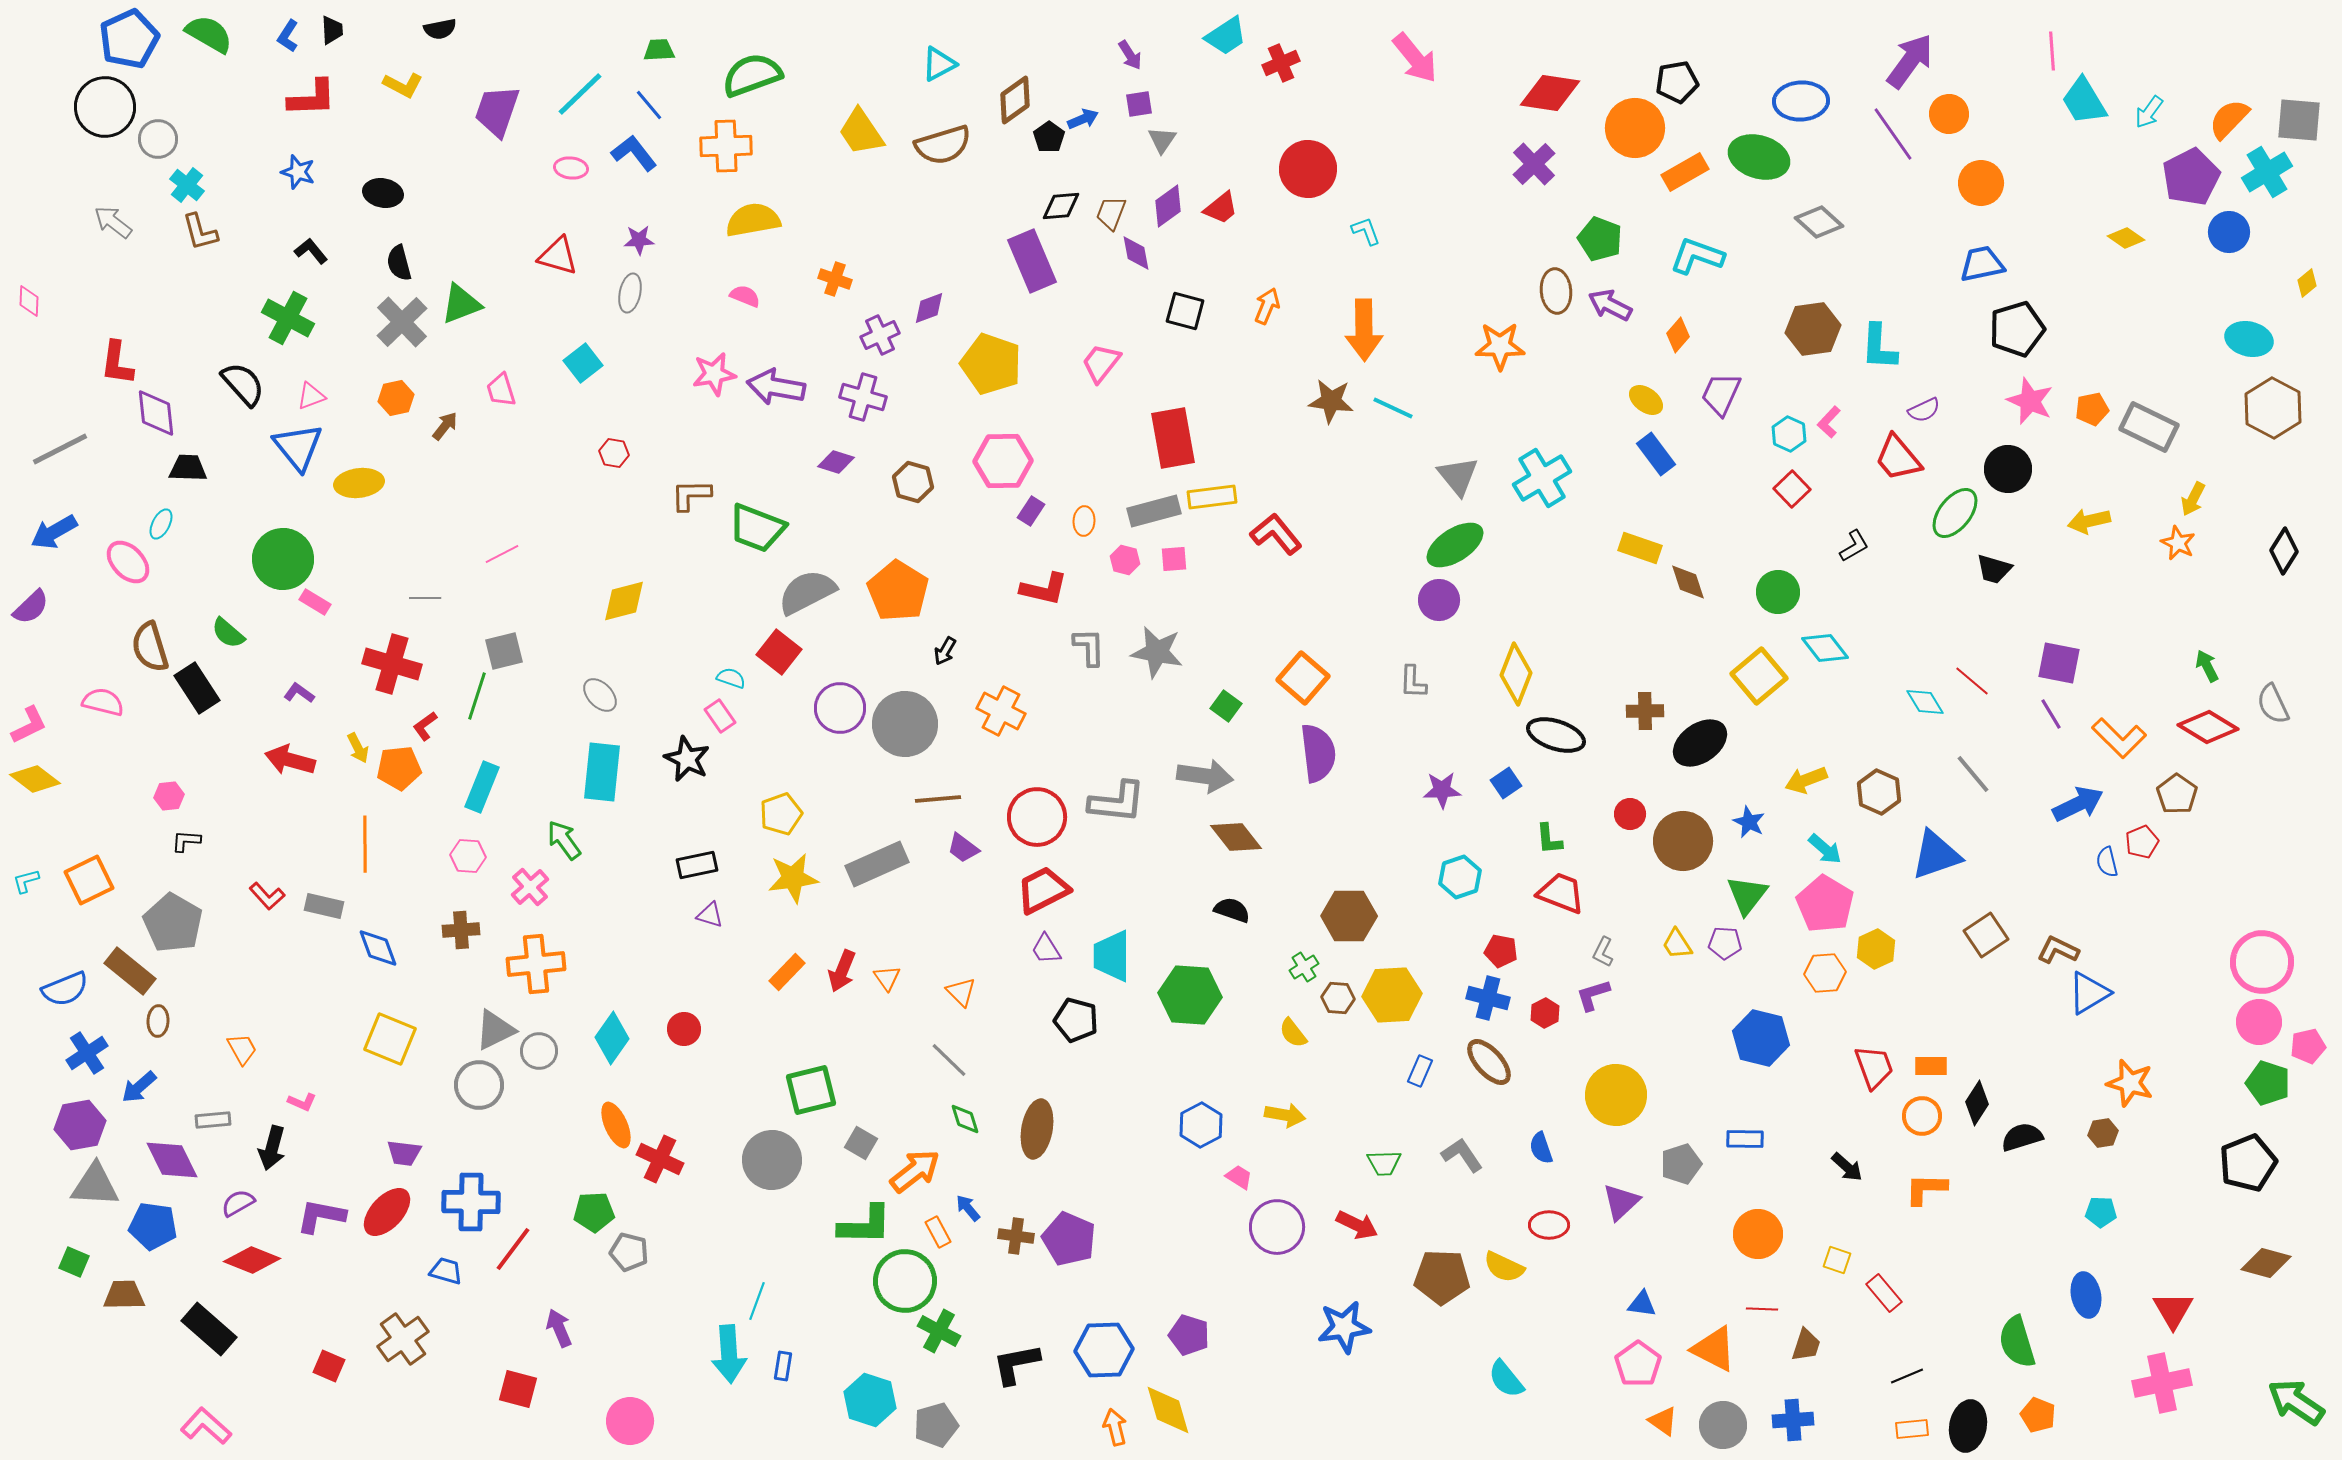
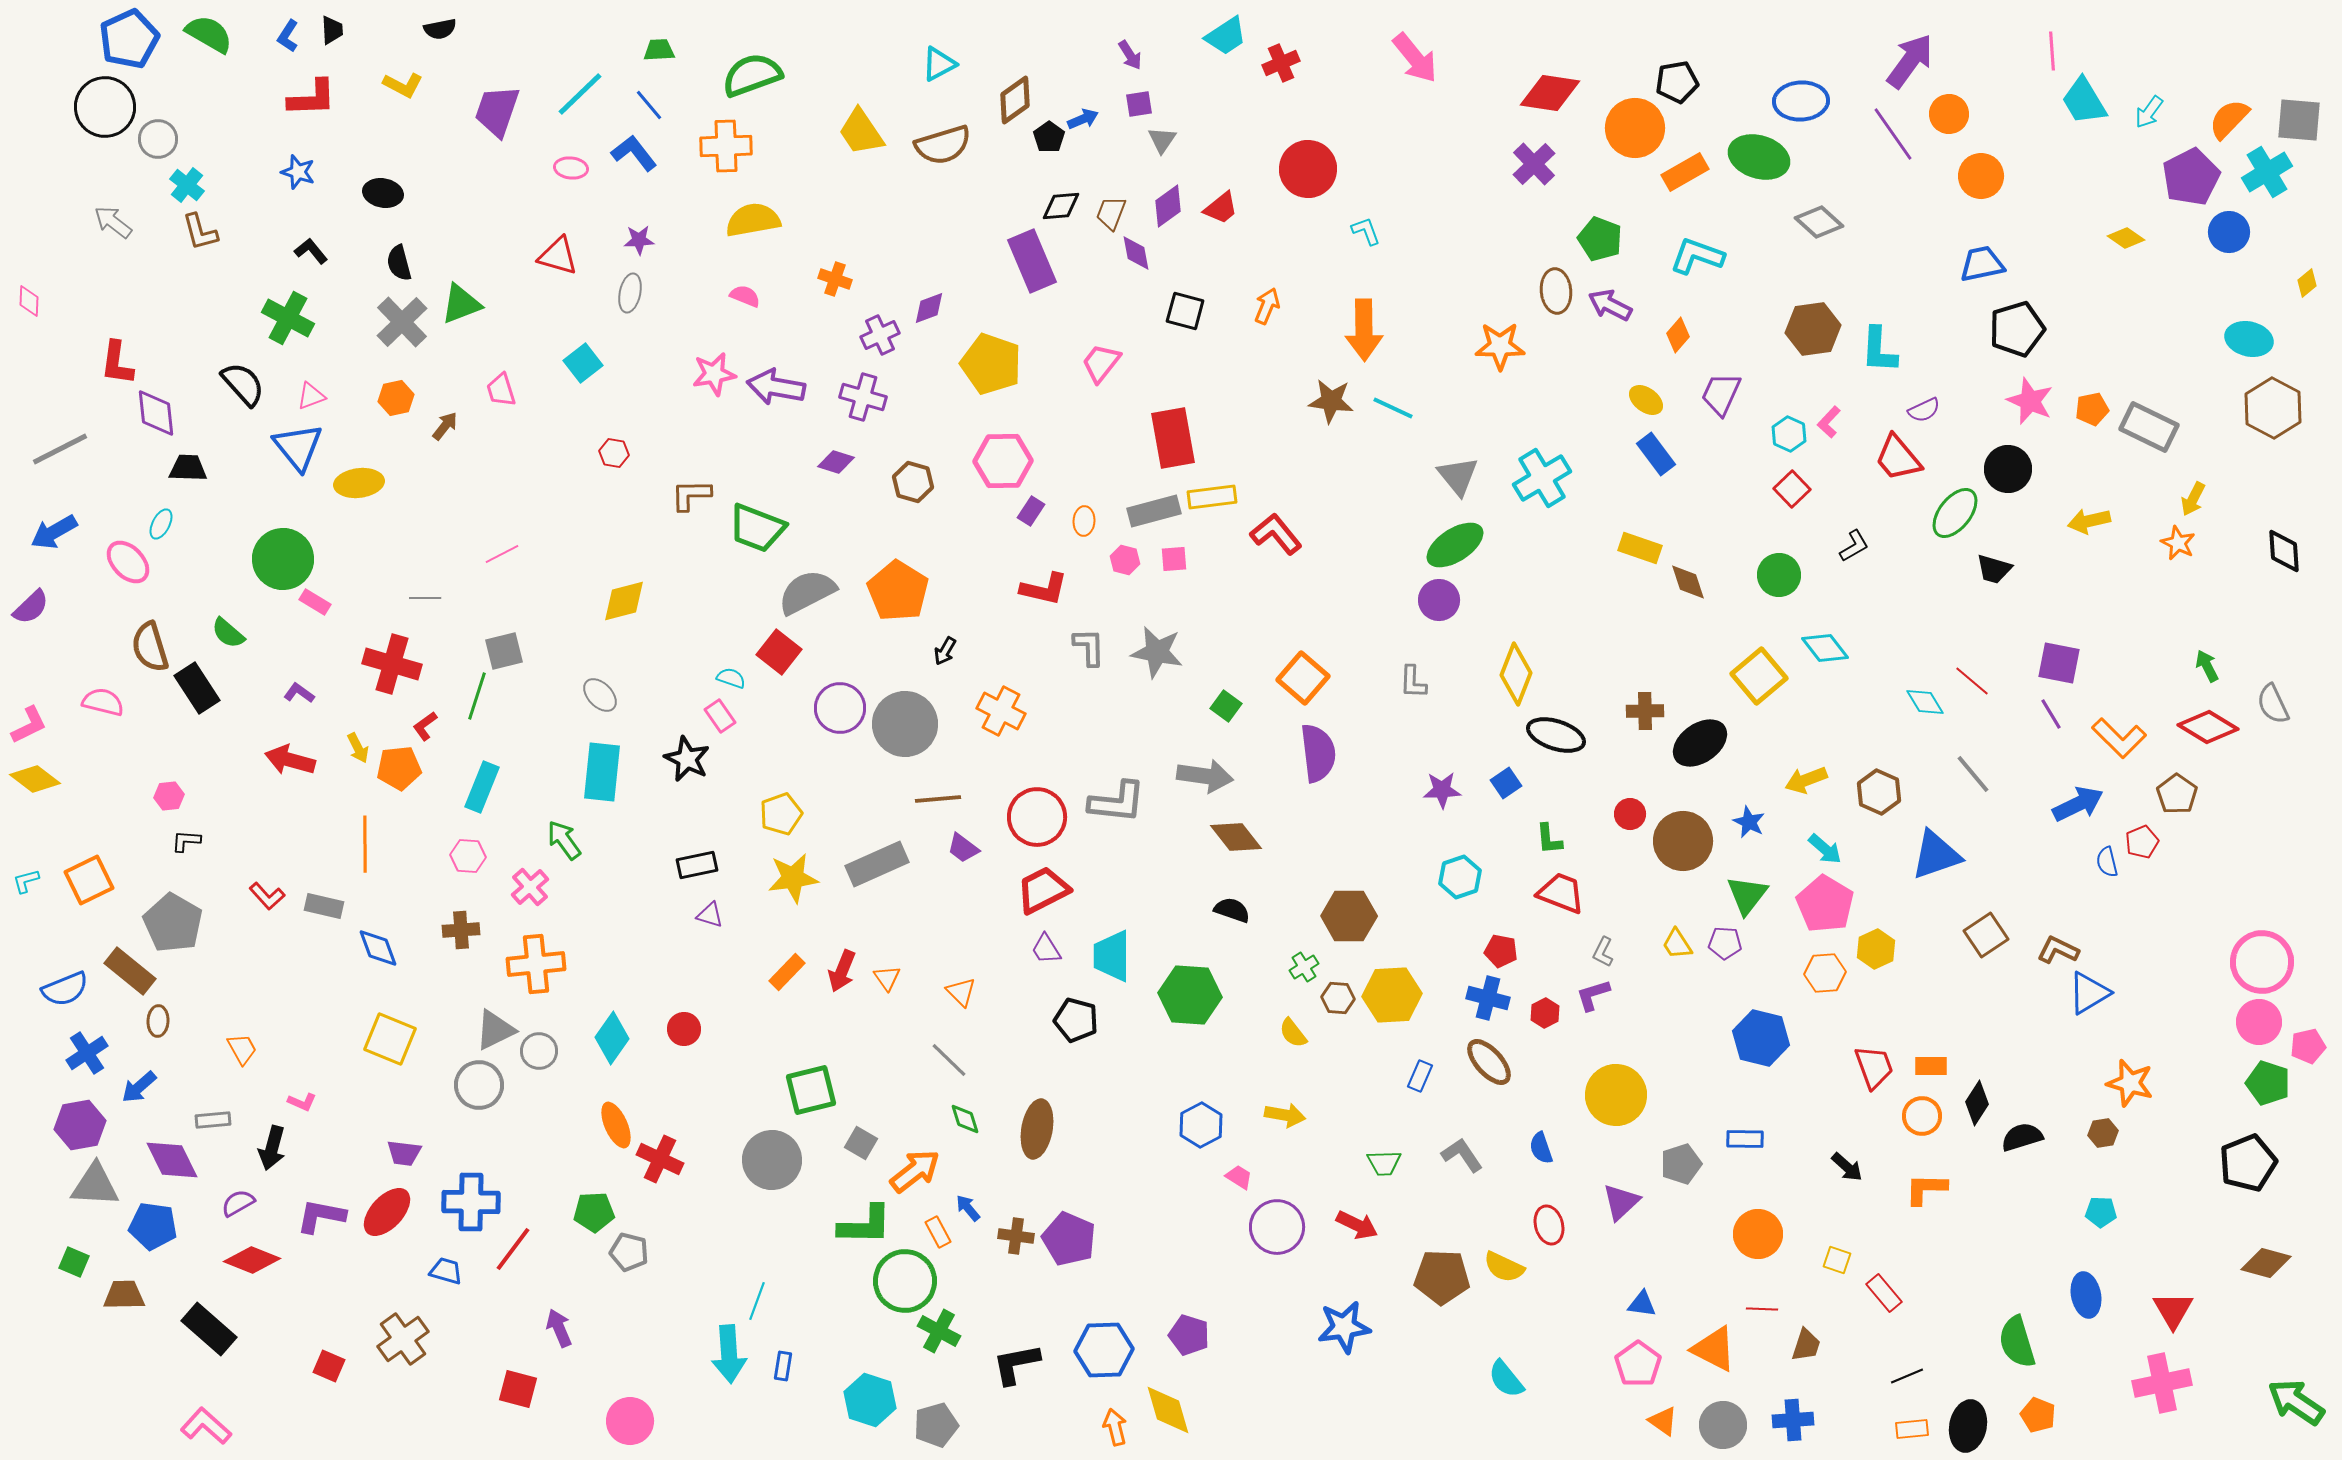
orange circle at (1981, 183): moved 7 px up
cyan L-shape at (1879, 347): moved 3 px down
black diamond at (2284, 551): rotated 36 degrees counterclockwise
green circle at (1778, 592): moved 1 px right, 17 px up
blue rectangle at (1420, 1071): moved 5 px down
red ellipse at (1549, 1225): rotated 75 degrees clockwise
